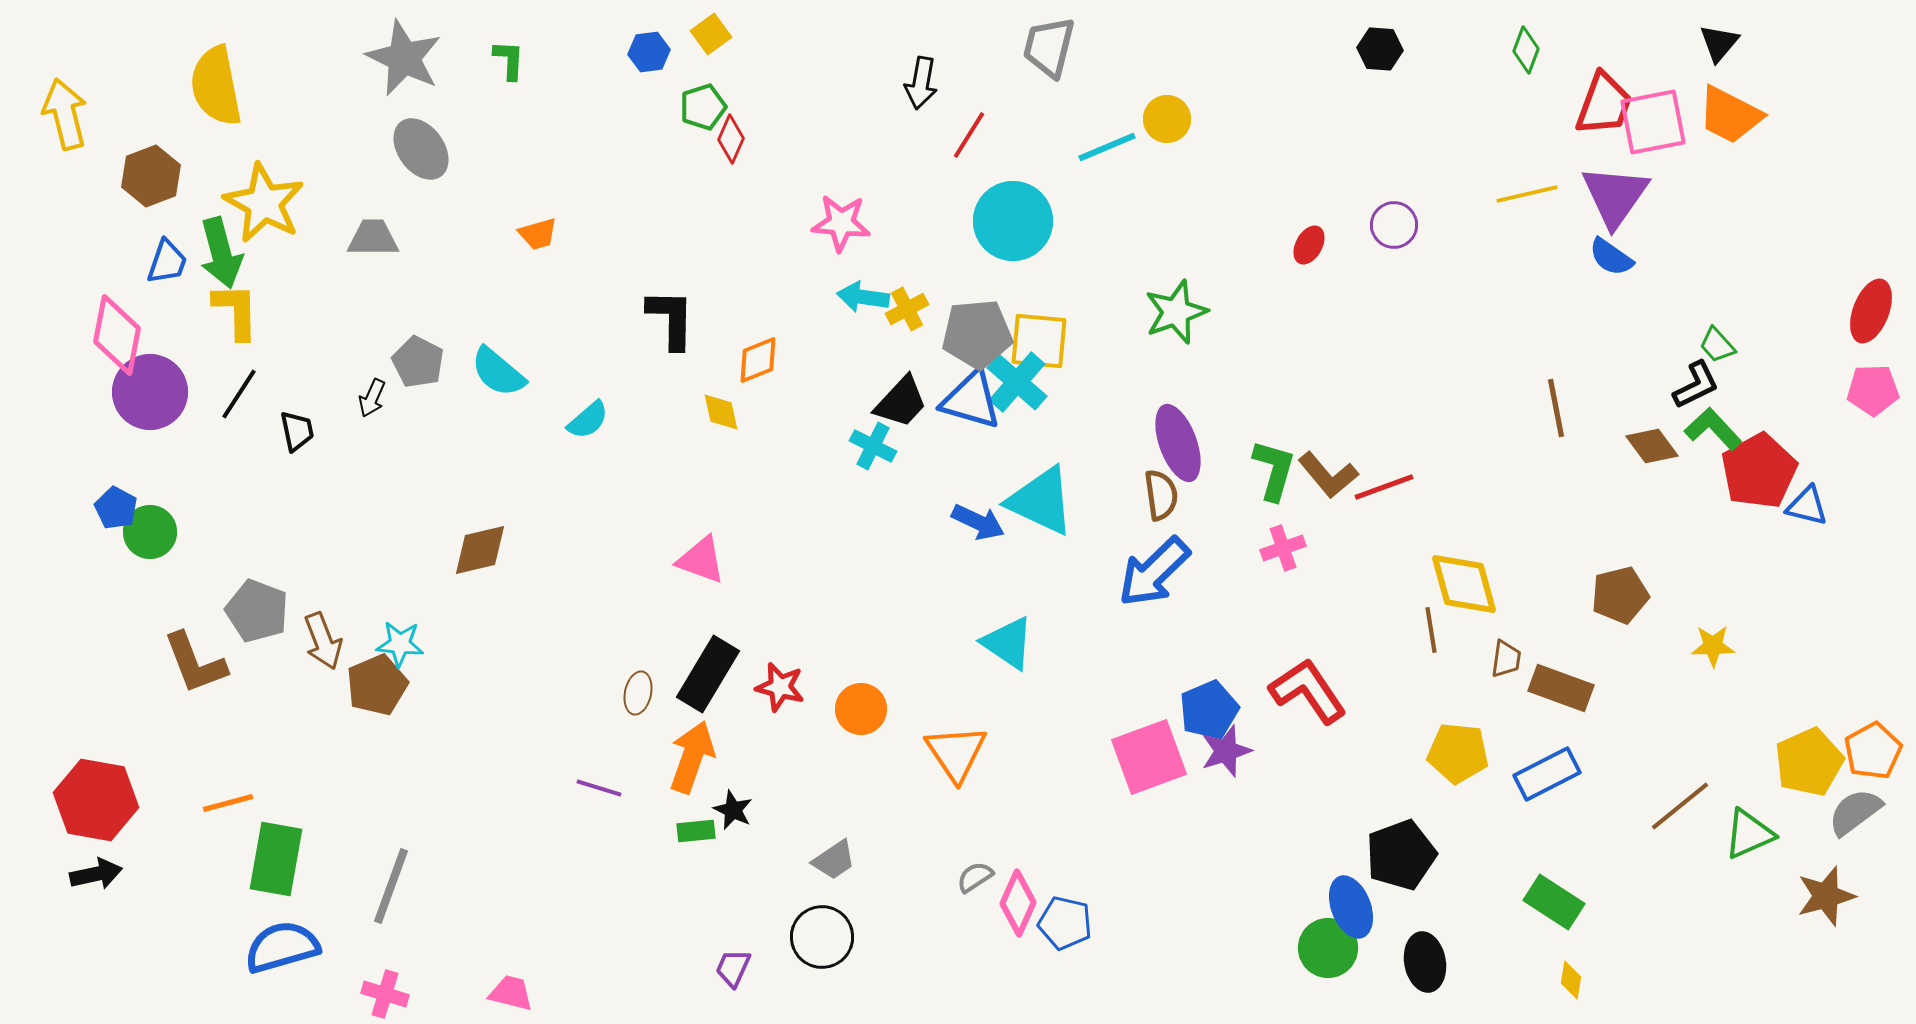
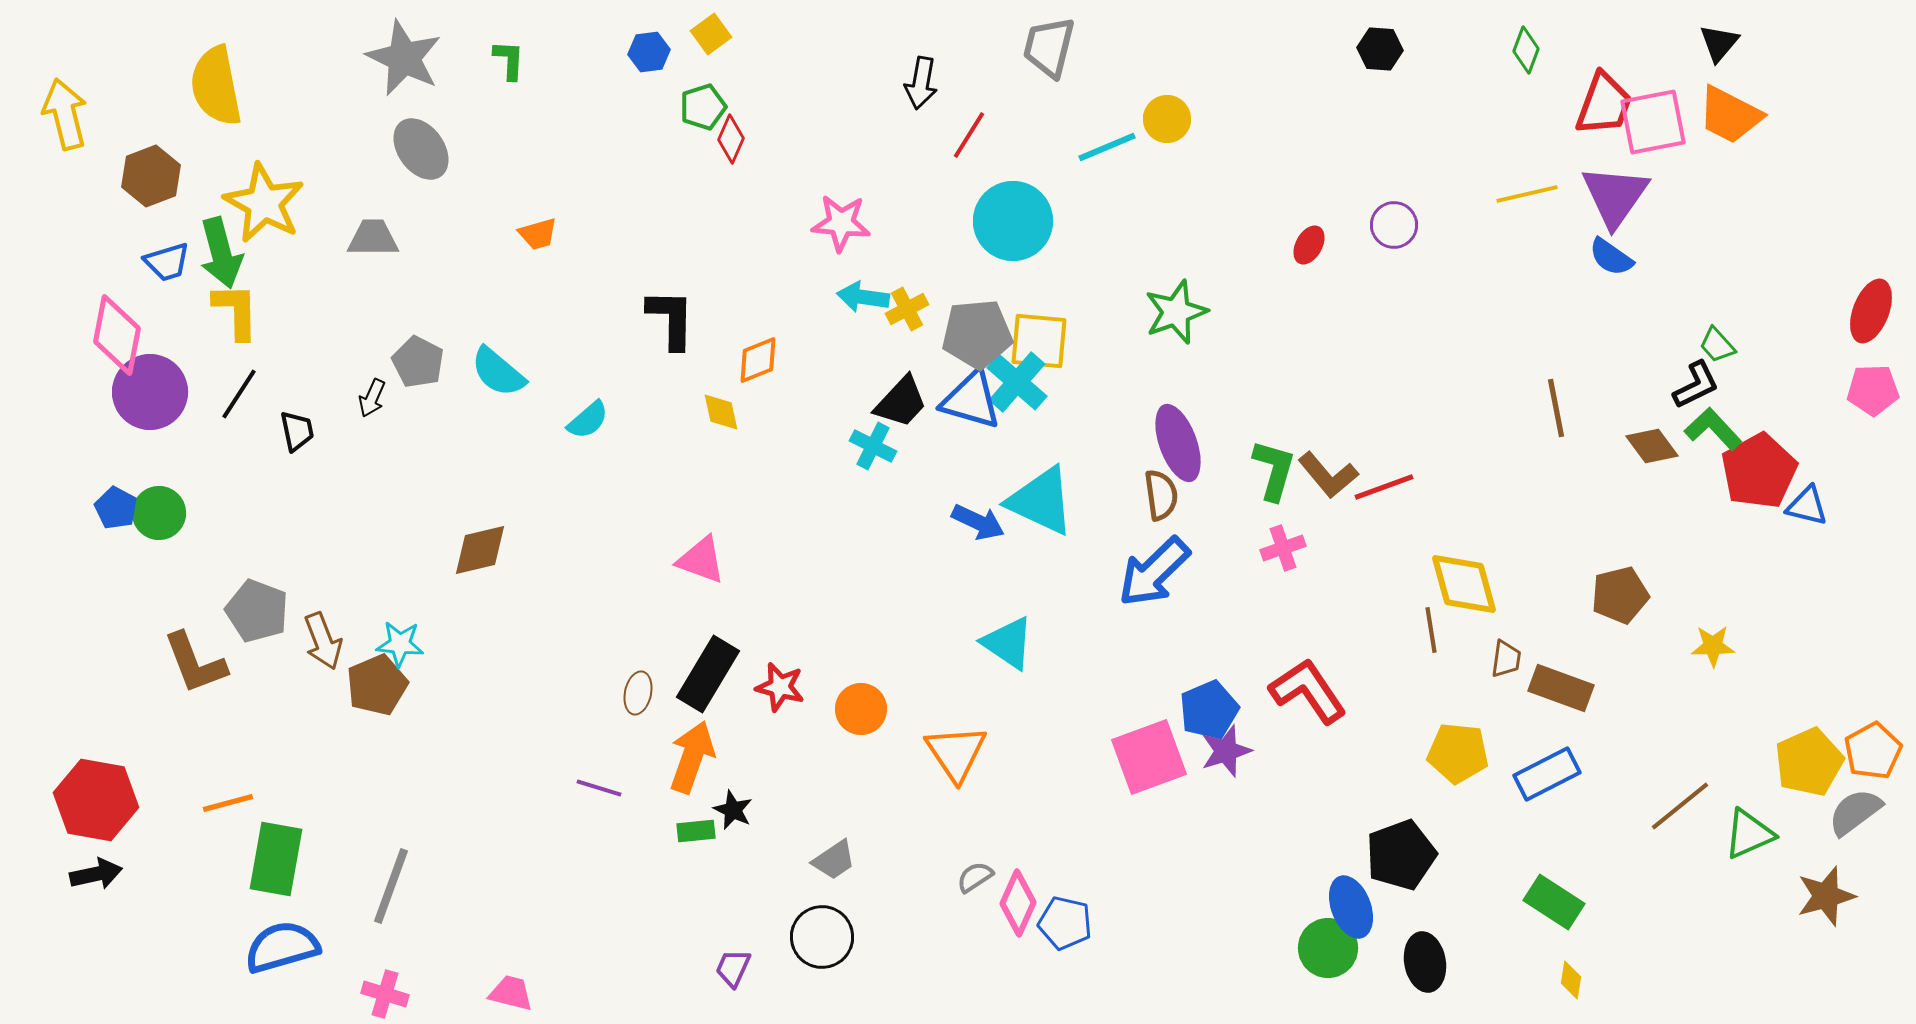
blue trapezoid at (167, 262): rotated 54 degrees clockwise
green circle at (150, 532): moved 9 px right, 19 px up
